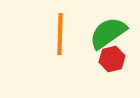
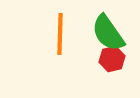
green semicircle: rotated 90 degrees counterclockwise
